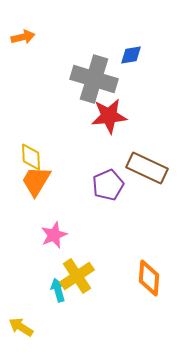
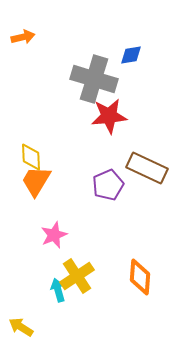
orange diamond: moved 9 px left, 1 px up
